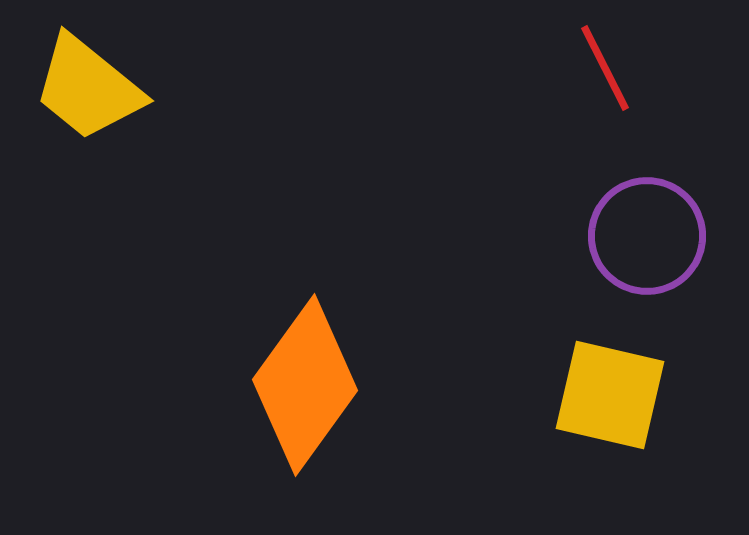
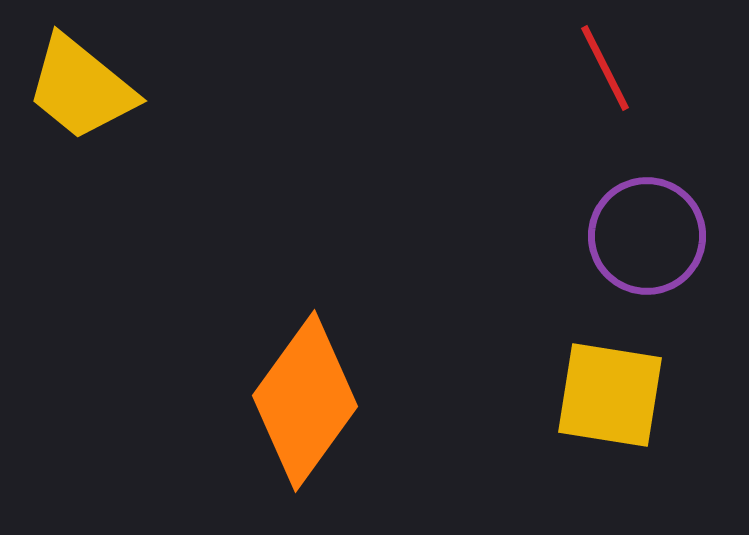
yellow trapezoid: moved 7 px left
orange diamond: moved 16 px down
yellow square: rotated 4 degrees counterclockwise
